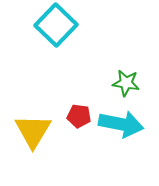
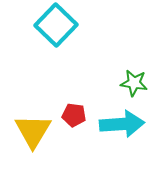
green star: moved 8 px right
red pentagon: moved 5 px left, 1 px up
cyan arrow: moved 1 px right; rotated 15 degrees counterclockwise
